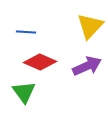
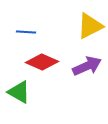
yellow triangle: rotated 20 degrees clockwise
red diamond: moved 2 px right
green triangle: moved 5 px left; rotated 25 degrees counterclockwise
